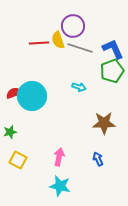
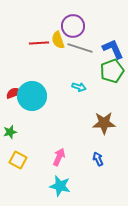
pink arrow: rotated 12 degrees clockwise
